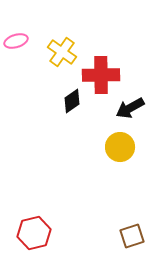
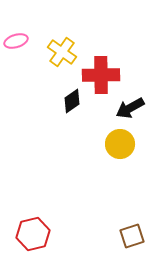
yellow circle: moved 3 px up
red hexagon: moved 1 px left, 1 px down
